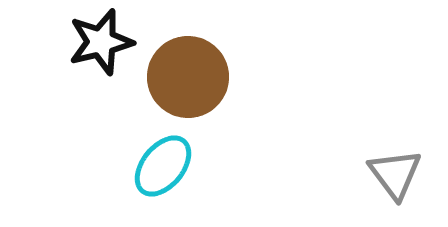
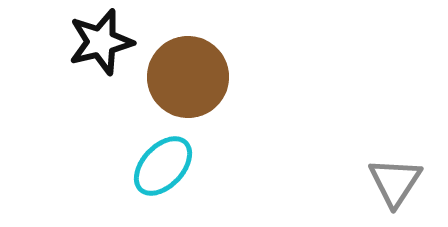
cyan ellipse: rotated 4 degrees clockwise
gray triangle: moved 8 px down; rotated 10 degrees clockwise
